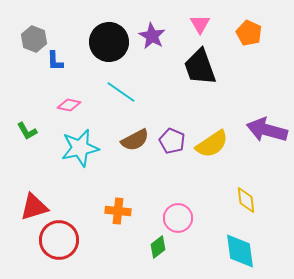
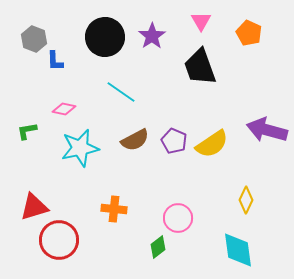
pink triangle: moved 1 px right, 3 px up
purple star: rotated 8 degrees clockwise
black circle: moved 4 px left, 5 px up
pink diamond: moved 5 px left, 4 px down
green L-shape: rotated 110 degrees clockwise
purple pentagon: moved 2 px right
yellow diamond: rotated 32 degrees clockwise
orange cross: moved 4 px left, 2 px up
cyan diamond: moved 2 px left, 1 px up
